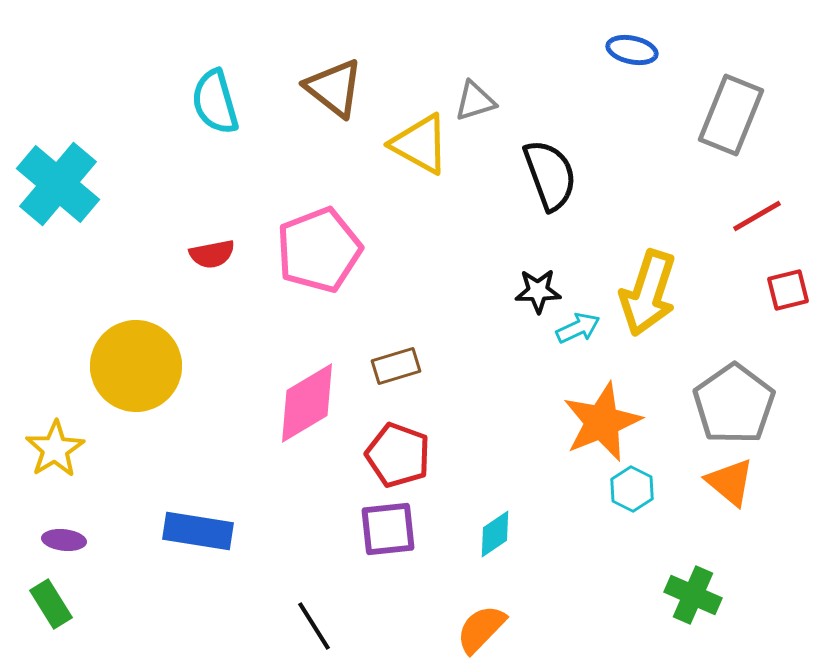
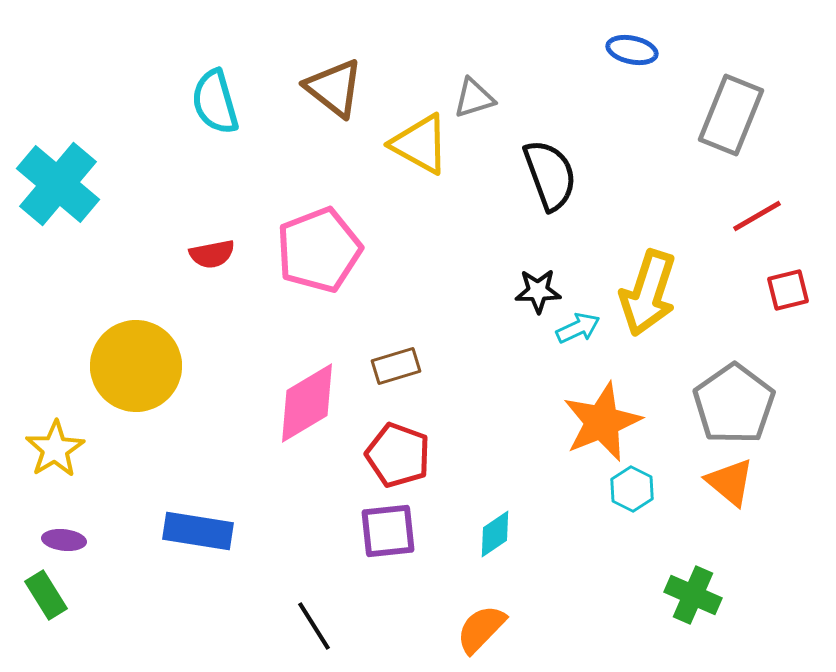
gray triangle: moved 1 px left, 3 px up
purple square: moved 2 px down
green rectangle: moved 5 px left, 9 px up
